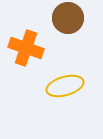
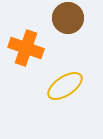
yellow ellipse: rotated 18 degrees counterclockwise
